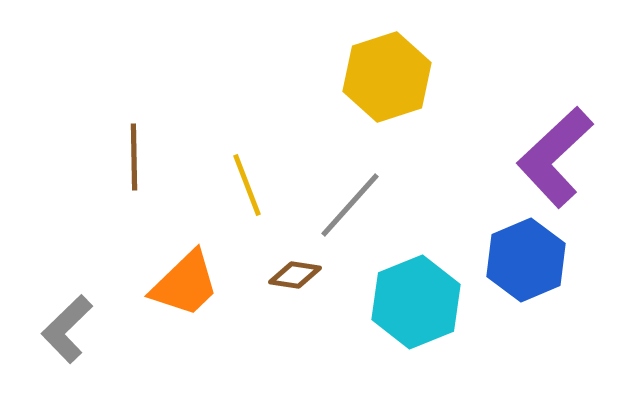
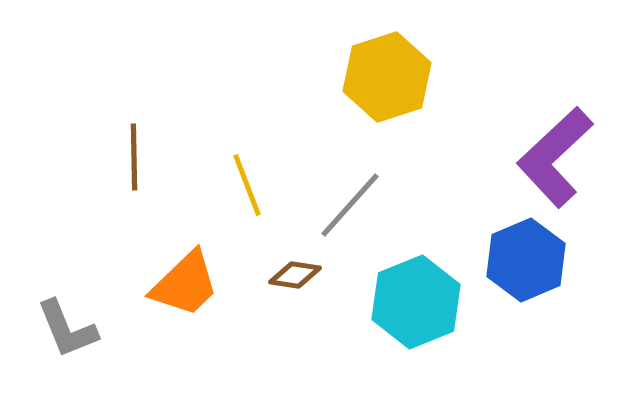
gray L-shape: rotated 68 degrees counterclockwise
